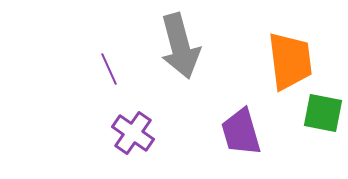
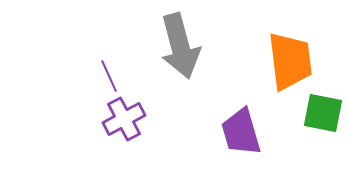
purple line: moved 7 px down
purple cross: moved 9 px left, 14 px up; rotated 27 degrees clockwise
